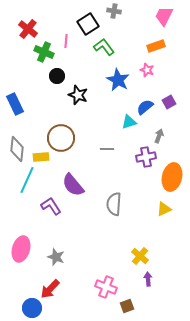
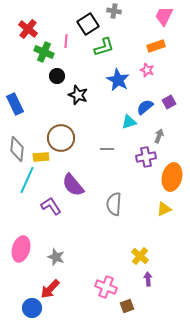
green L-shape: rotated 110 degrees clockwise
